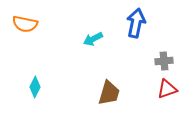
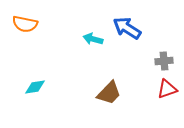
blue arrow: moved 9 px left, 5 px down; rotated 68 degrees counterclockwise
cyan arrow: rotated 42 degrees clockwise
cyan diamond: rotated 55 degrees clockwise
brown trapezoid: rotated 28 degrees clockwise
